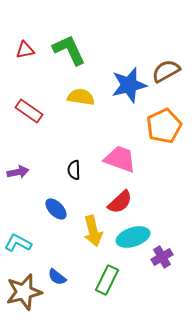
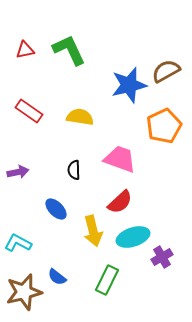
yellow semicircle: moved 1 px left, 20 px down
